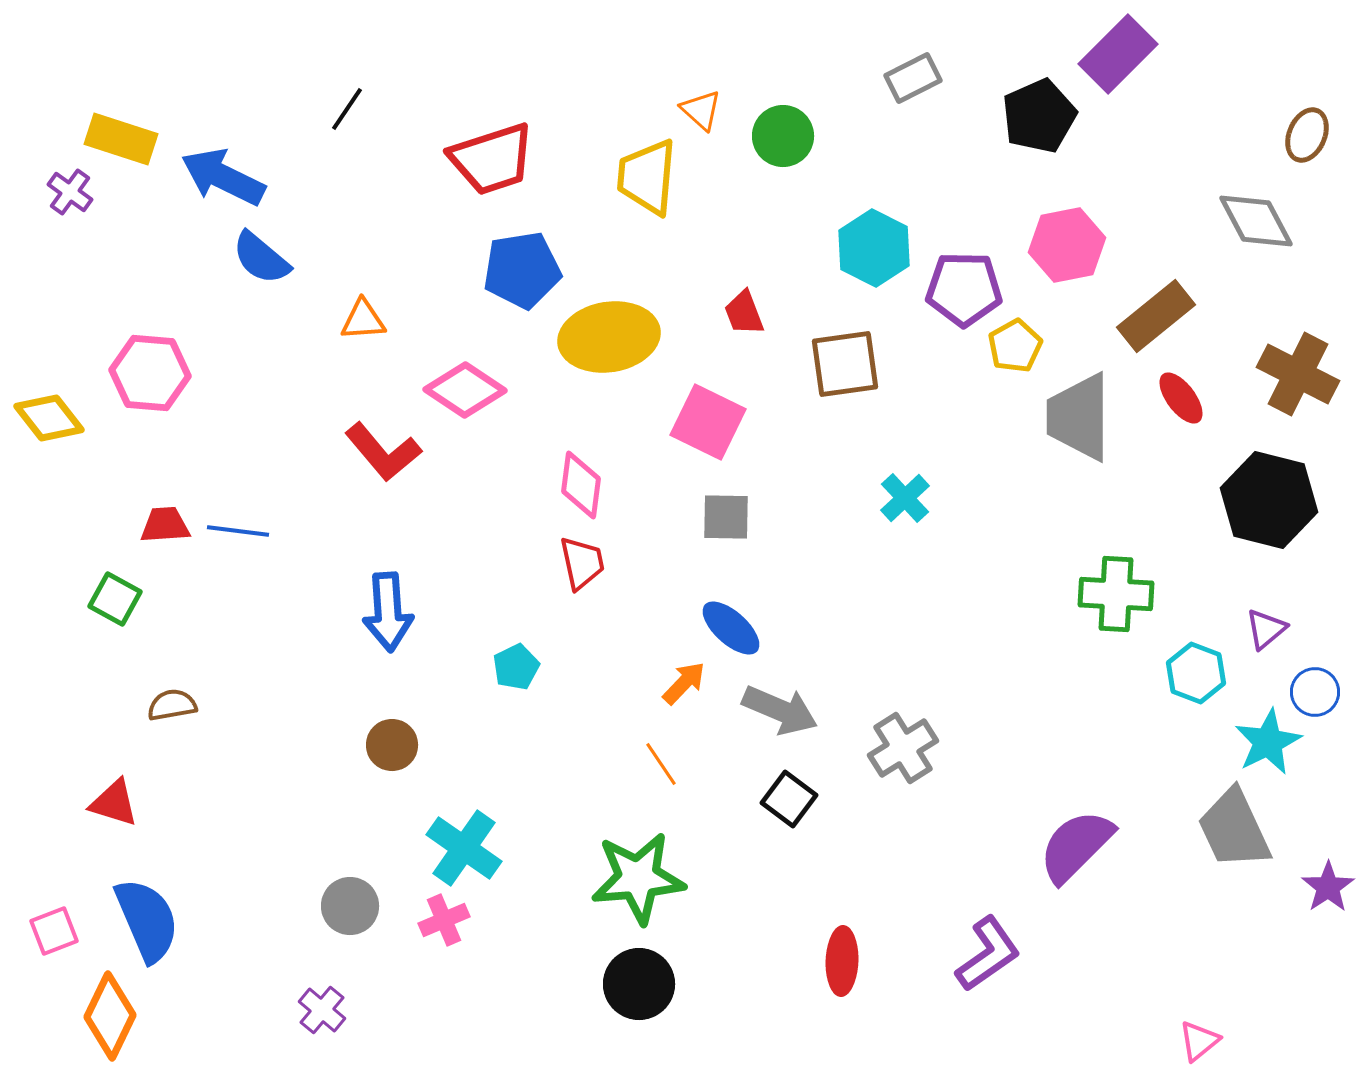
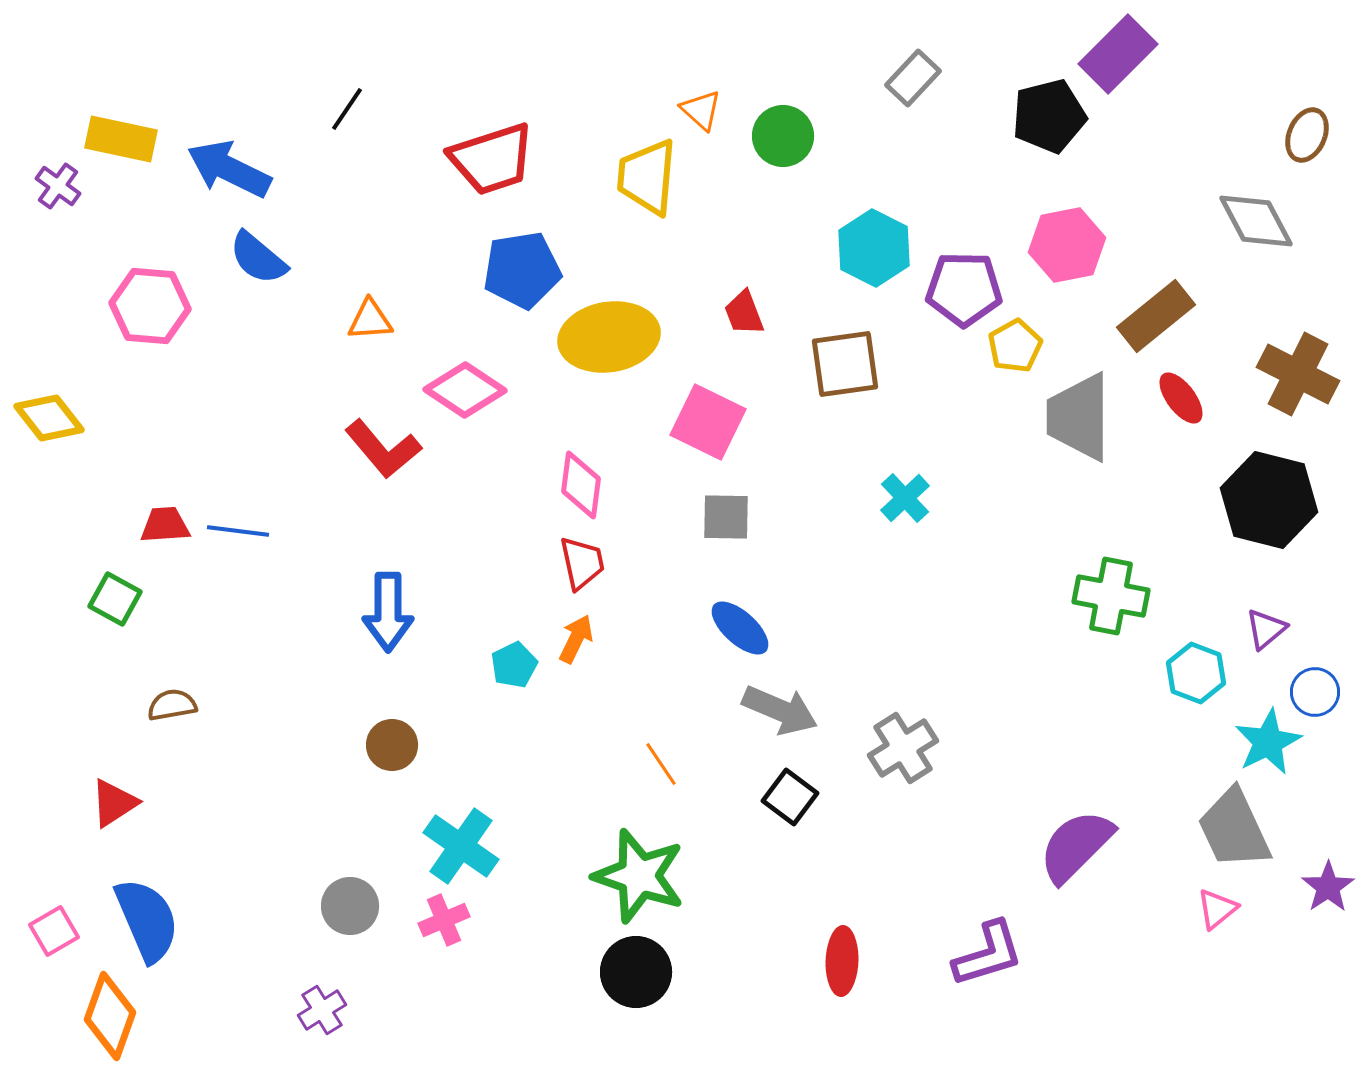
gray rectangle at (913, 78): rotated 20 degrees counterclockwise
black pentagon at (1039, 116): moved 10 px right; rotated 10 degrees clockwise
yellow rectangle at (121, 139): rotated 6 degrees counterclockwise
blue arrow at (223, 177): moved 6 px right, 8 px up
purple cross at (70, 192): moved 12 px left, 6 px up
blue semicircle at (261, 258): moved 3 px left
orange triangle at (363, 320): moved 7 px right
pink hexagon at (150, 373): moved 67 px up
red L-shape at (383, 452): moved 3 px up
green cross at (1116, 594): moved 5 px left, 2 px down; rotated 8 degrees clockwise
blue arrow at (388, 612): rotated 4 degrees clockwise
blue ellipse at (731, 628): moved 9 px right
cyan pentagon at (516, 667): moved 2 px left, 2 px up
orange arrow at (684, 683): moved 108 px left, 44 px up; rotated 18 degrees counterclockwise
black square at (789, 799): moved 1 px right, 2 px up
red triangle at (114, 803): rotated 50 degrees counterclockwise
cyan cross at (464, 848): moved 3 px left, 2 px up
green star at (638, 878): moved 1 px right, 2 px up; rotated 24 degrees clockwise
pink square at (54, 931): rotated 9 degrees counterclockwise
purple L-shape at (988, 954): rotated 18 degrees clockwise
black circle at (639, 984): moved 3 px left, 12 px up
purple cross at (322, 1010): rotated 18 degrees clockwise
orange diamond at (110, 1016): rotated 6 degrees counterclockwise
pink triangle at (1199, 1041): moved 18 px right, 132 px up
